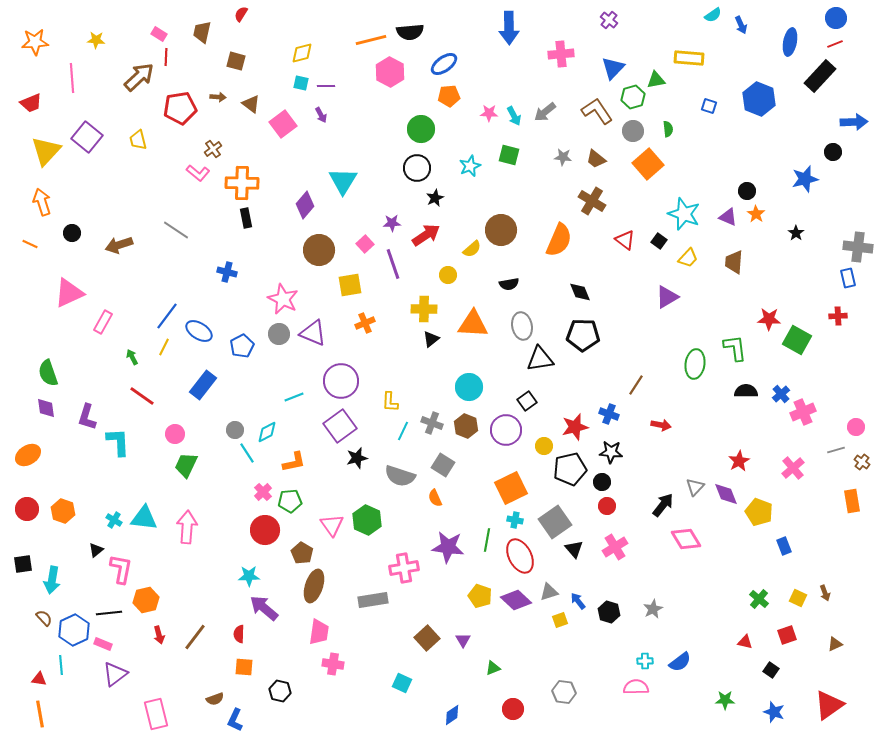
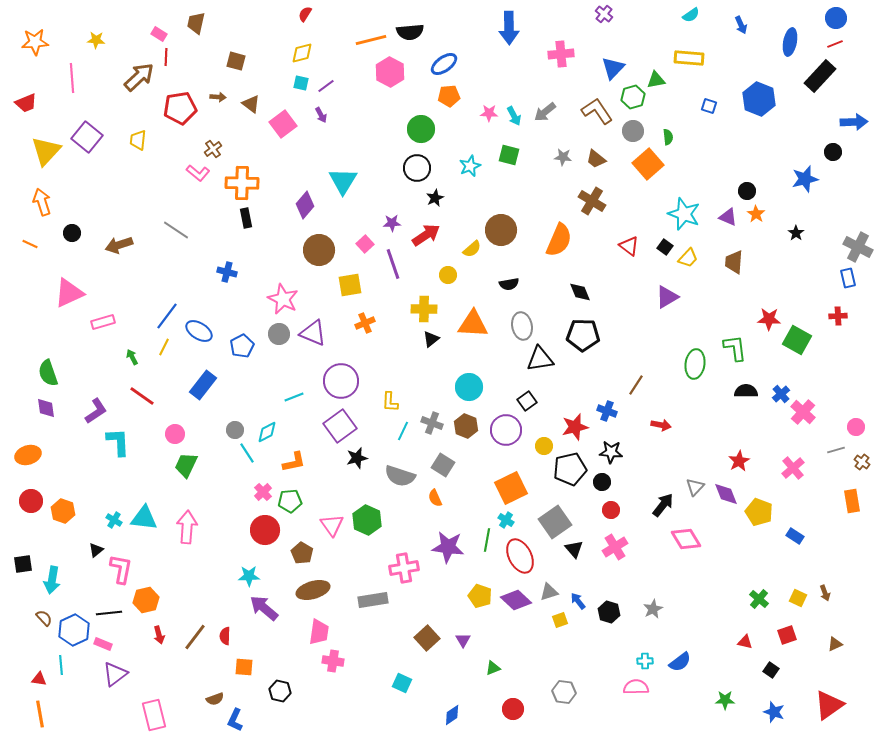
red semicircle at (241, 14): moved 64 px right
cyan semicircle at (713, 15): moved 22 px left
purple cross at (609, 20): moved 5 px left, 6 px up
brown trapezoid at (202, 32): moved 6 px left, 9 px up
purple line at (326, 86): rotated 36 degrees counterclockwise
red trapezoid at (31, 103): moved 5 px left
green semicircle at (668, 129): moved 8 px down
yellow trapezoid at (138, 140): rotated 20 degrees clockwise
red triangle at (625, 240): moved 4 px right, 6 px down
black square at (659, 241): moved 6 px right, 6 px down
gray cross at (858, 247): rotated 20 degrees clockwise
pink rectangle at (103, 322): rotated 45 degrees clockwise
pink cross at (803, 412): rotated 25 degrees counterclockwise
blue cross at (609, 414): moved 2 px left, 3 px up
purple L-shape at (87, 417): moved 9 px right, 6 px up; rotated 140 degrees counterclockwise
orange ellipse at (28, 455): rotated 15 degrees clockwise
red circle at (607, 506): moved 4 px right, 4 px down
red circle at (27, 509): moved 4 px right, 8 px up
cyan cross at (515, 520): moved 9 px left; rotated 21 degrees clockwise
blue rectangle at (784, 546): moved 11 px right, 10 px up; rotated 36 degrees counterclockwise
brown ellipse at (314, 586): moved 1 px left, 4 px down; rotated 56 degrees clockwise
red semicircle at (239, 634): moved 14 px left, 2 px down
pink cross at (333, 664): moved 3 px up
pink rectangle at (156, 714): moved 2 px left, 1 px down
